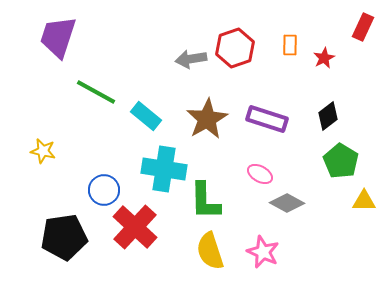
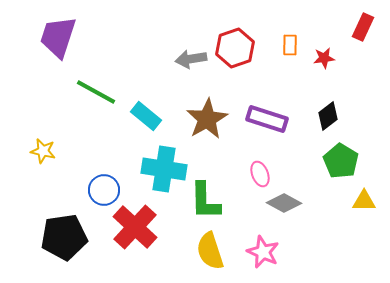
red star: rotated 20 degrees clockwise
pink ellipse: rotated 40 degrees clockwise
gray diamond: moved 3 px left
